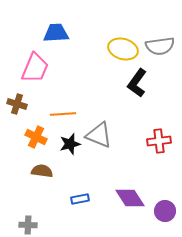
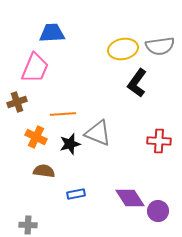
blue trapezoid: moved 4 px left
yellow ellipse: rotated 28 degrees counterclockwise
brown cross: moved 2 px up; rotated 36 degrees counterclockwise
gray triangle: moved 1 px left, 2 px up
red cross: rotated 10 degrees clockwise
brown semicircle: moved 2 px right
blue rectangle: moved 4 px left, 5 px up
purple circle: moved 7 px left
